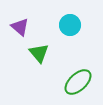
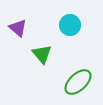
purple triangle: moved 2 px left, 1 px down
green triangle: moved 3 px right, 1 px down
